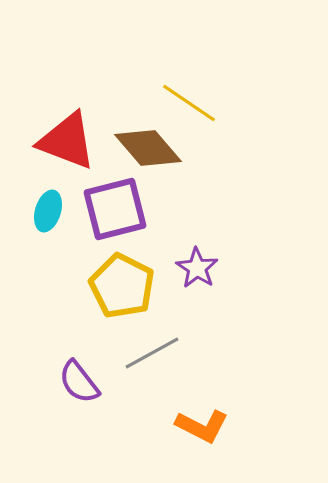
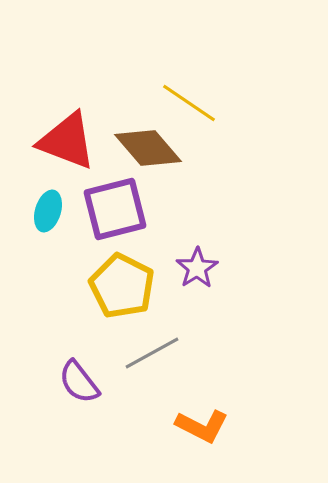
purple star: rotated 6 degrees clockwise
